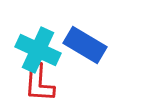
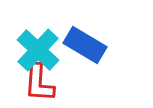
cyan cross: rotated 18 degrees clockwise
